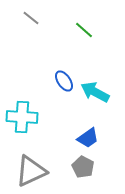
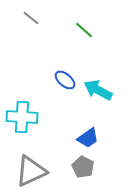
blue ellipse: moved 1 px right, 1 px up; rotated 15 degrees counterclockwise
cyan arrow: moved 3 px right, 2 px up
